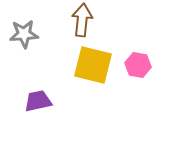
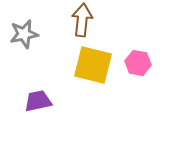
gray star: rotated 8 degrees counterclockwise
pink hexagon: moved 2 px up
